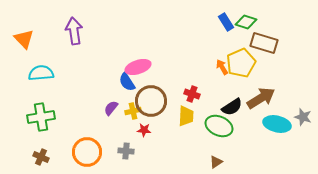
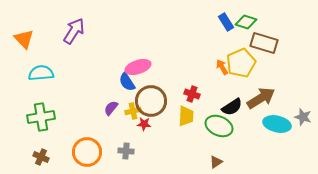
purple arrow: rotated 40 degrees clockwise
red star: moved 6 px up
